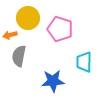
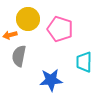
yellow circle: moved 1 px down
blue star: moved 2 px left, 1 px up
